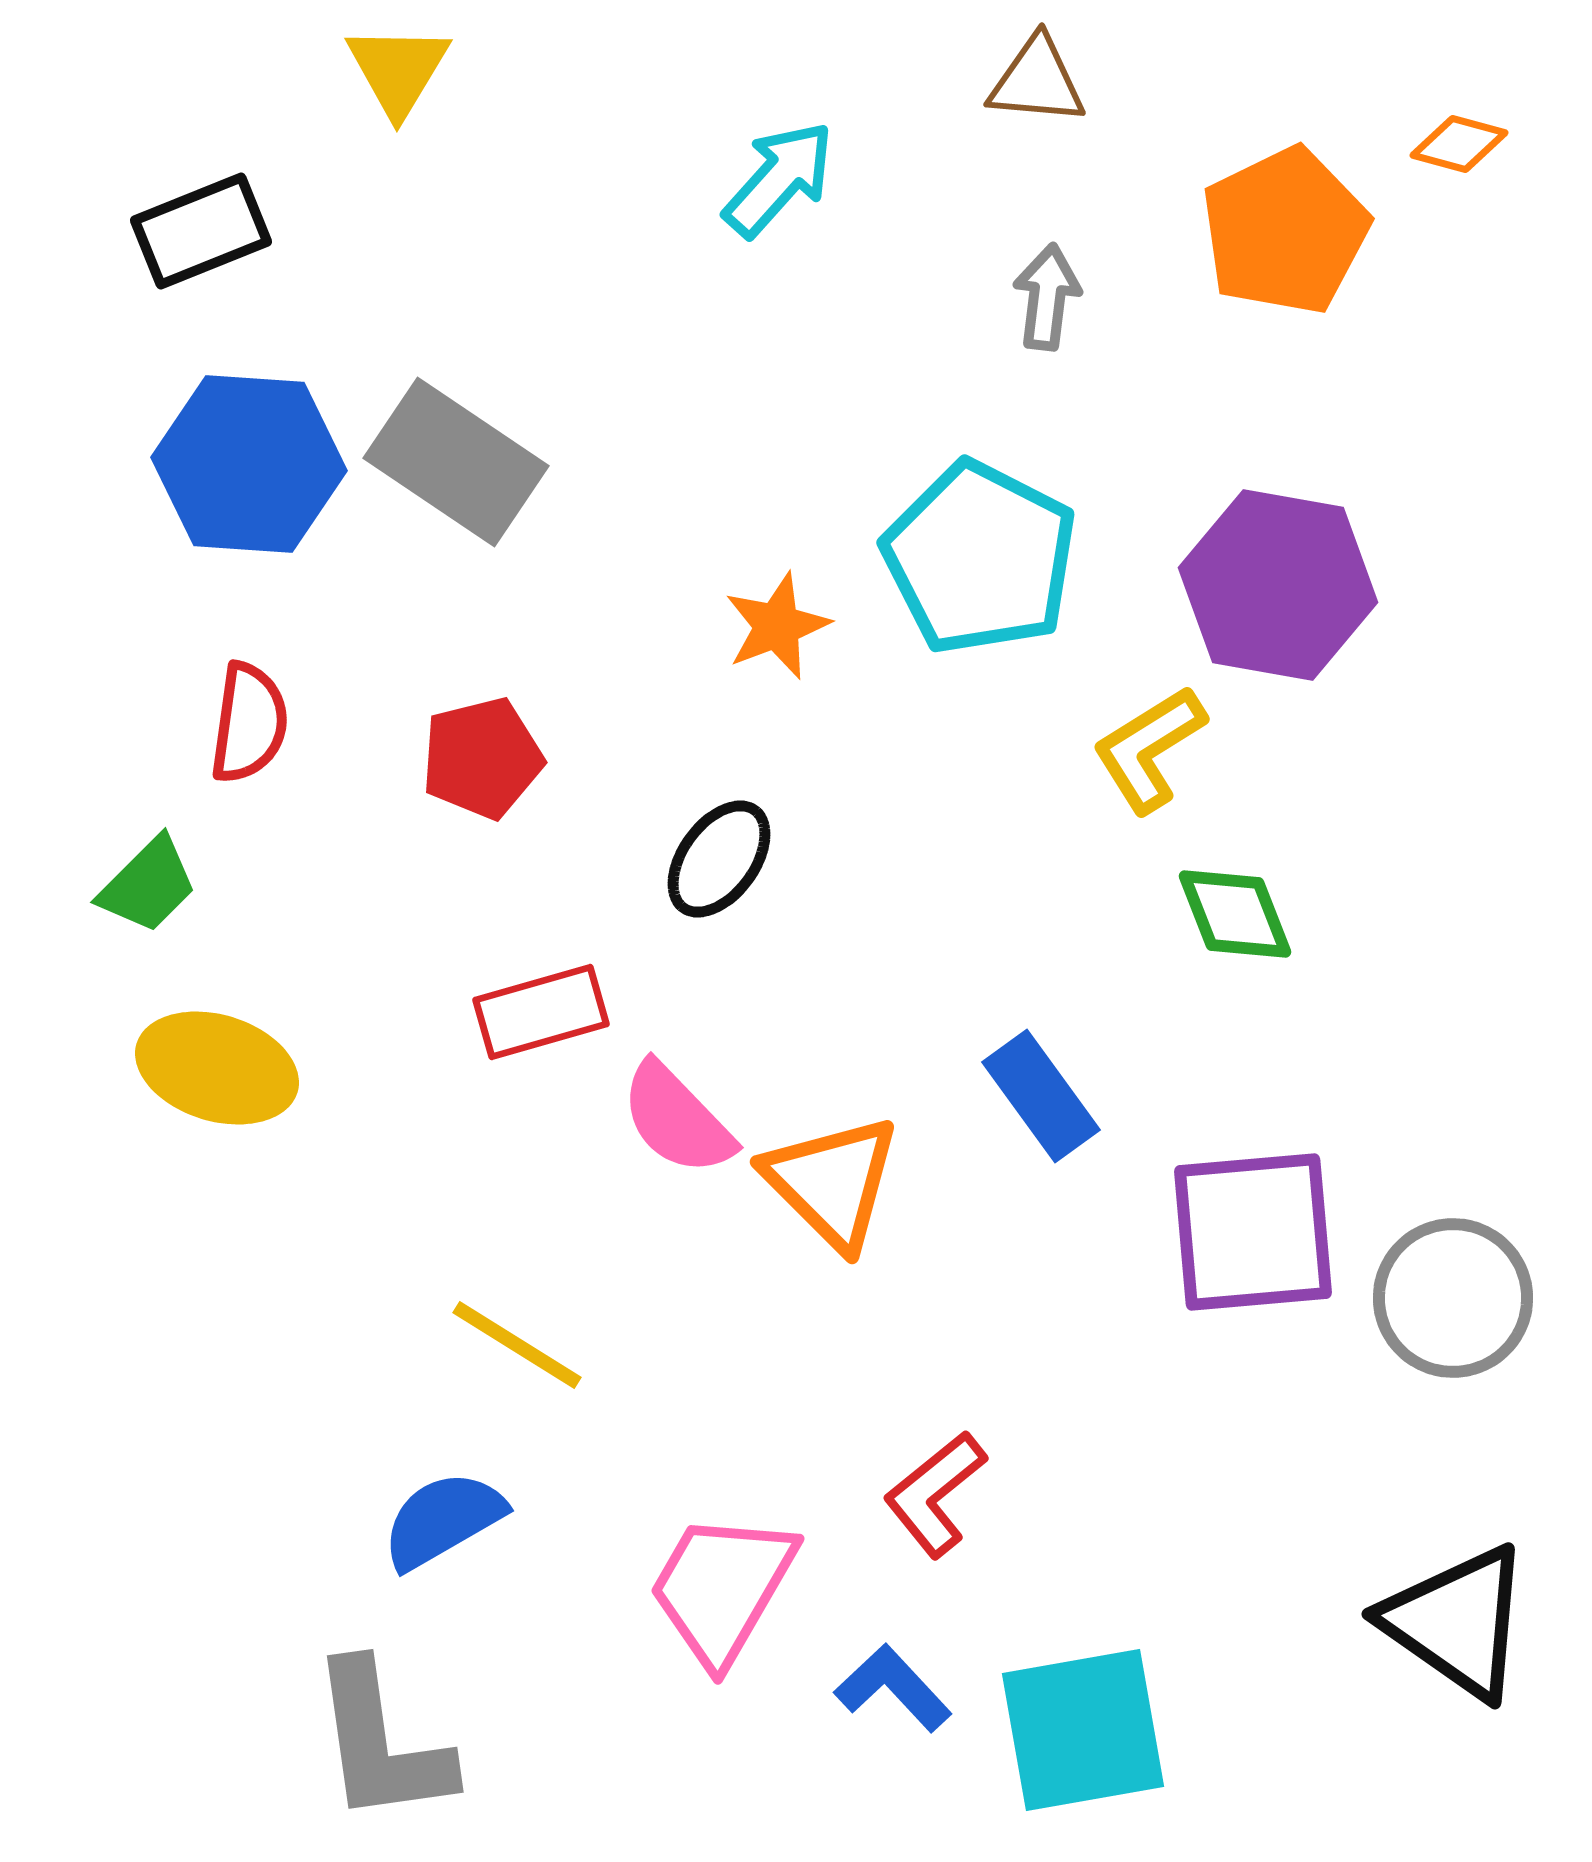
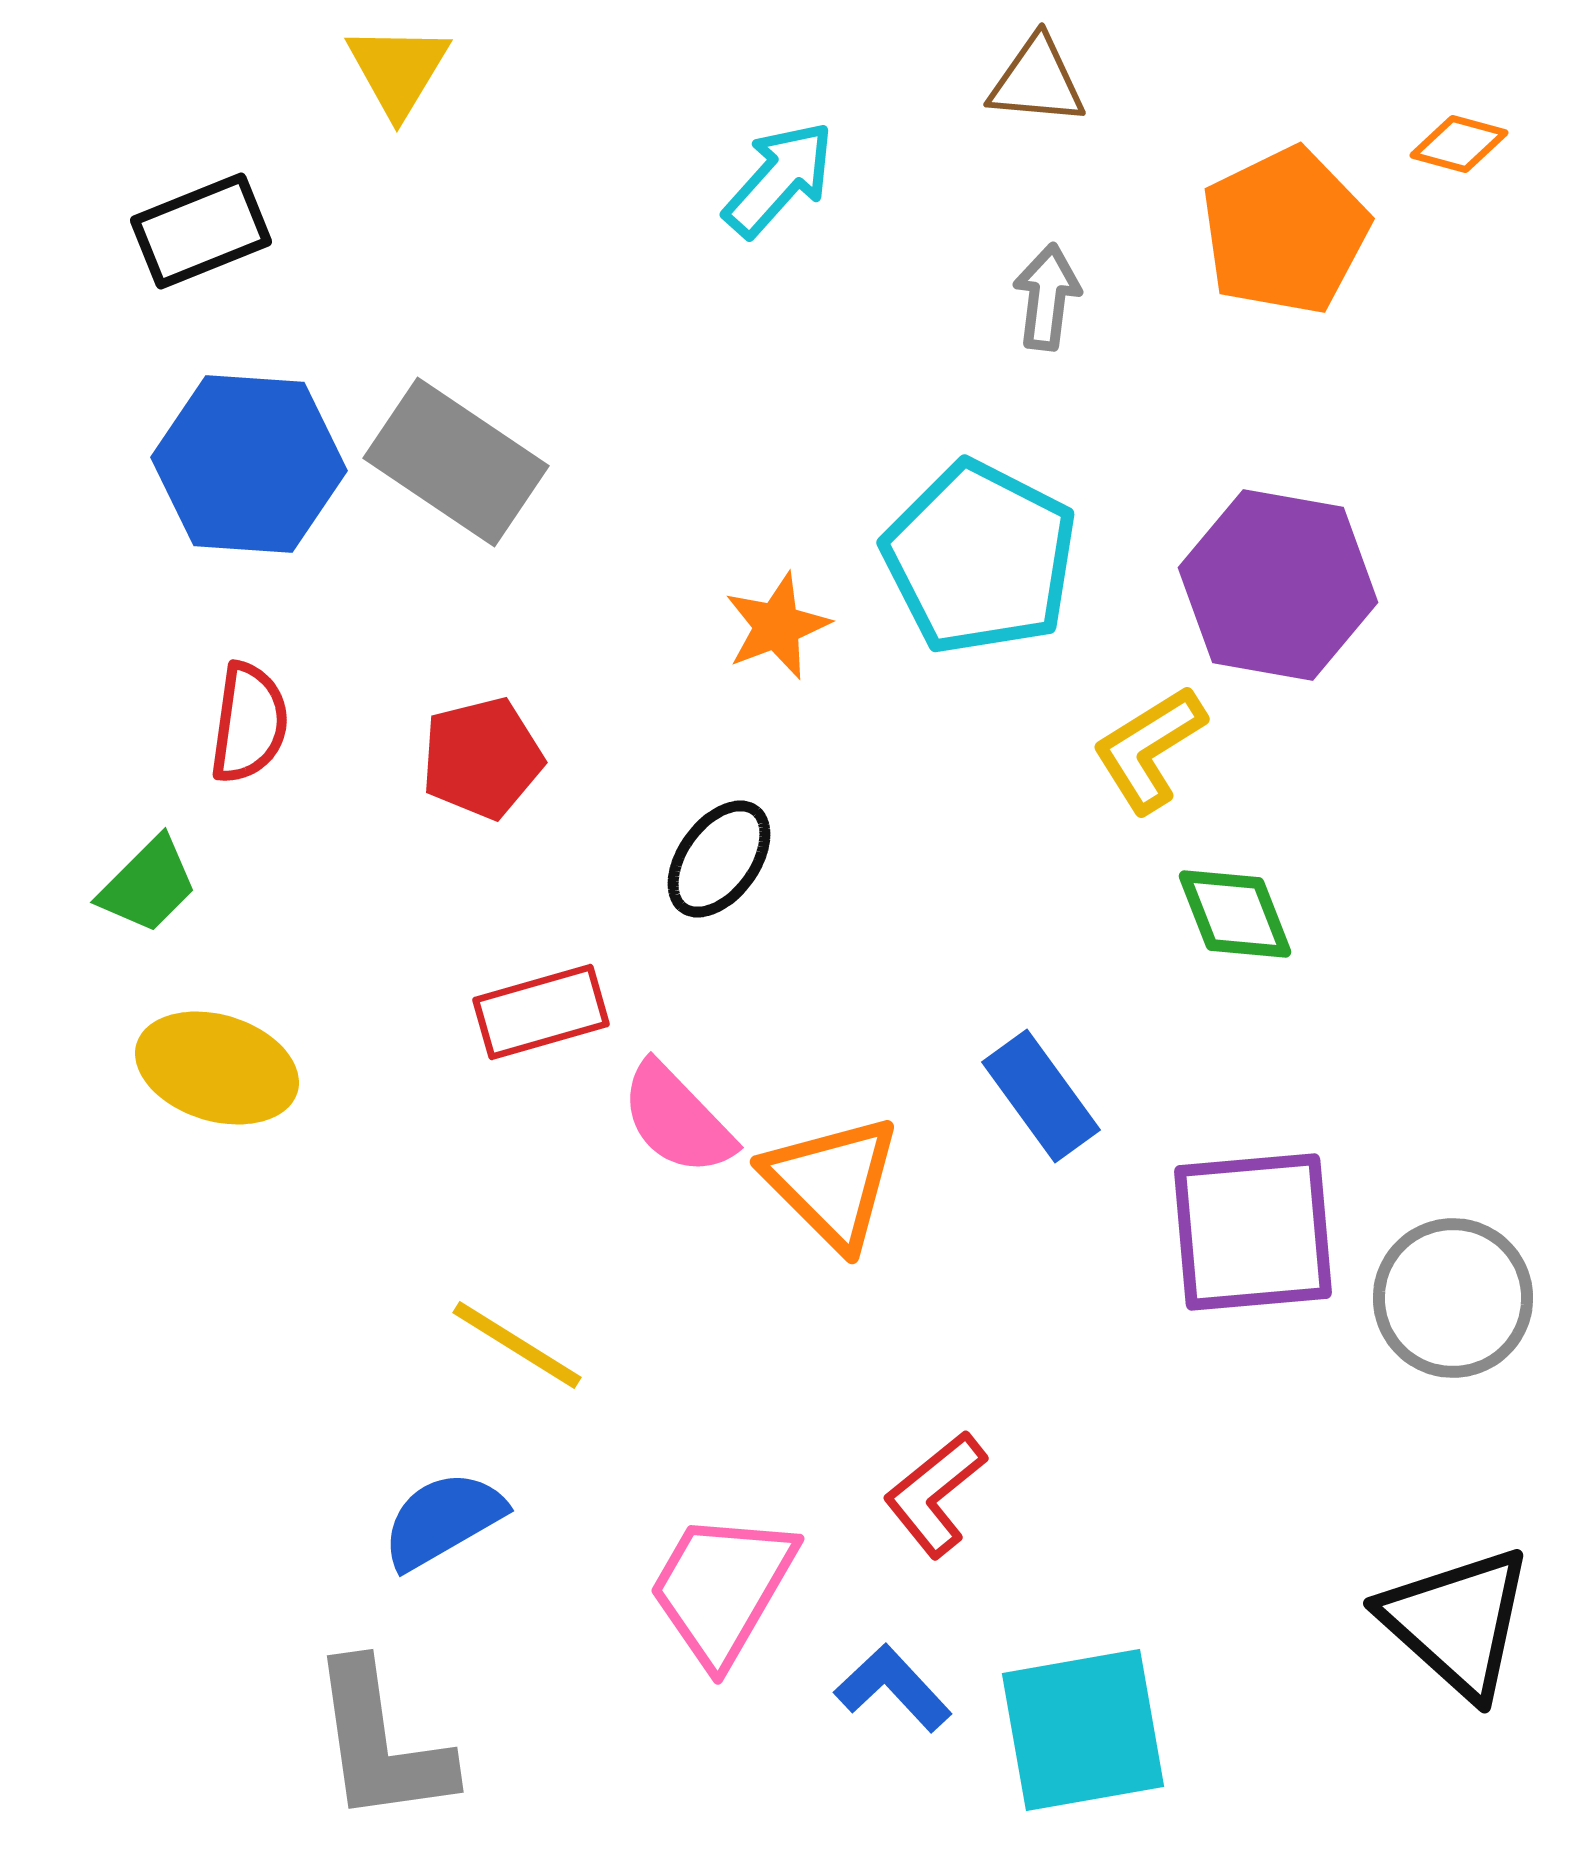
black triangle: rotated 7 degrees clockwise
